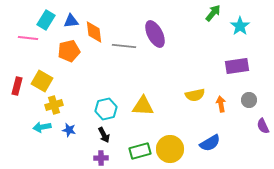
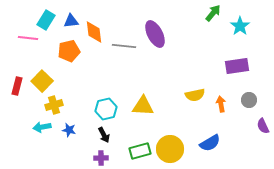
yellow square: rotated 15 degrees clockwise
